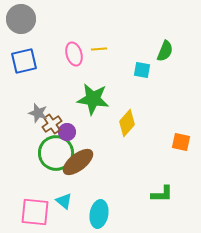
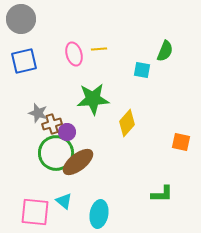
green star: rotated 12 degrees counterclockwise
brown cross: rotated 18 degrees clockwise
